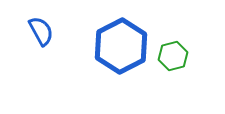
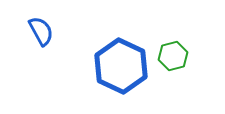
blue hexagon: moved 20 px down; rotated 8 degrees counterclockwise
